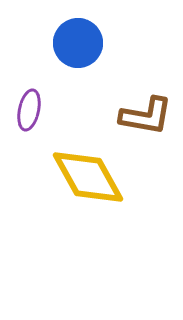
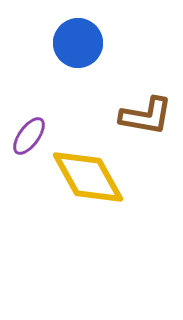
purple ellipse: moved 26 px down; rotated 24 degrees clockwise
